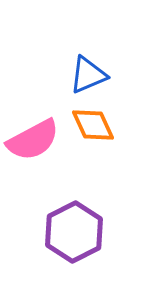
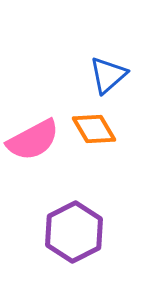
blue triangle: moved 20 px right; rotated 18 degrees counterclockwise
orange diamond: moved 1 px right, 4 px down; rotated 6 degrees counterclockwise
